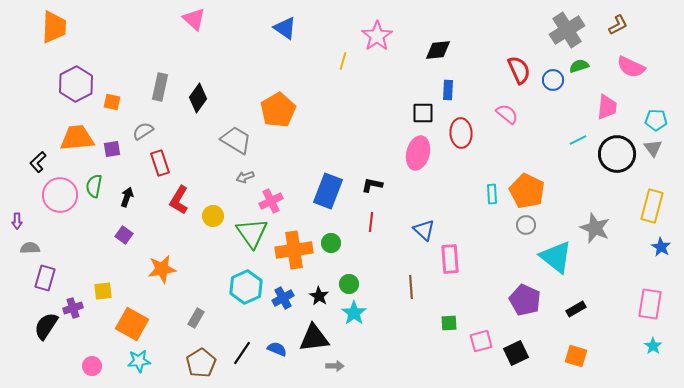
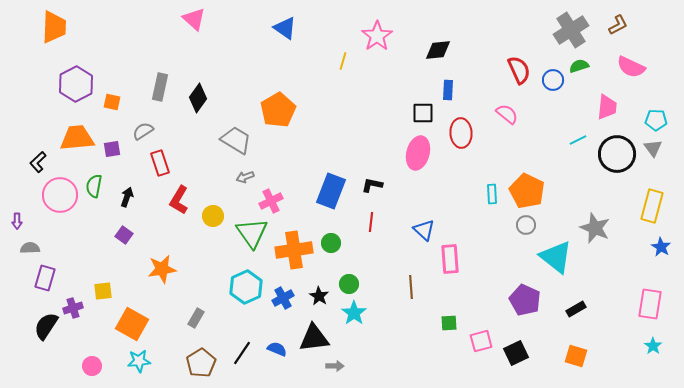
gray cross at (567, 30): moved 4 px right
blue rectangle at (328, 191): moved 3 px right
